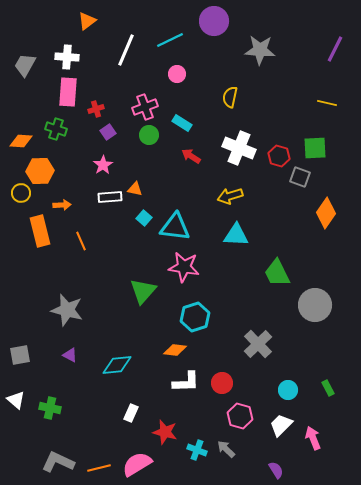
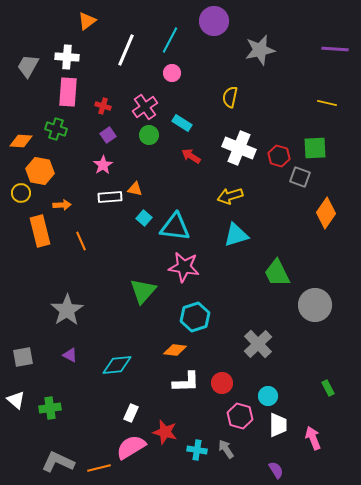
cyan line at (170, 40): rotated 36 degrees counterclockwise
purple line at (335, 49): rotated 68 degrees clockwise
gray star at (260, 50): rotated 16 degrees counterclockwise
gray trapezoid at (25, 65): moved 3 px right, 1 px down
pink circle at (177, 74): moved 5 px left, 1 px up
pink cross at (145, 107): rotated 15 degrees counterclockwise
red cross at (96, 109): moved 7 px right, 3 px up; rotated 35 degrees clockwise
purple square at (108, 132): moved 3 px down
orange hexagon at (40, 171): rotated 12 degrees clockwise
cyan triangle at (236, 235): rotated 20 degrees counterclockwise
gray star at (67, 310): rotated 24 degrees clockwise
gray square at (20, 355): moved 3 px right, 2 px down
cyan circle at (288, 390): moved 20 px left, 6 px down
green cross at (50, 408): rotated 20 degrees counterclockwise
white trapezoid at (281, 425): moved 3 px left; rotated 135 degrees clockwise
gray arrow at (226, 449): rotated 12 degrees clockwise
cyan cross at (197, 450): rotated 12 degrees counterclockwise
pink semicircle at (137, 464): moved 6 px left, 17 px up
